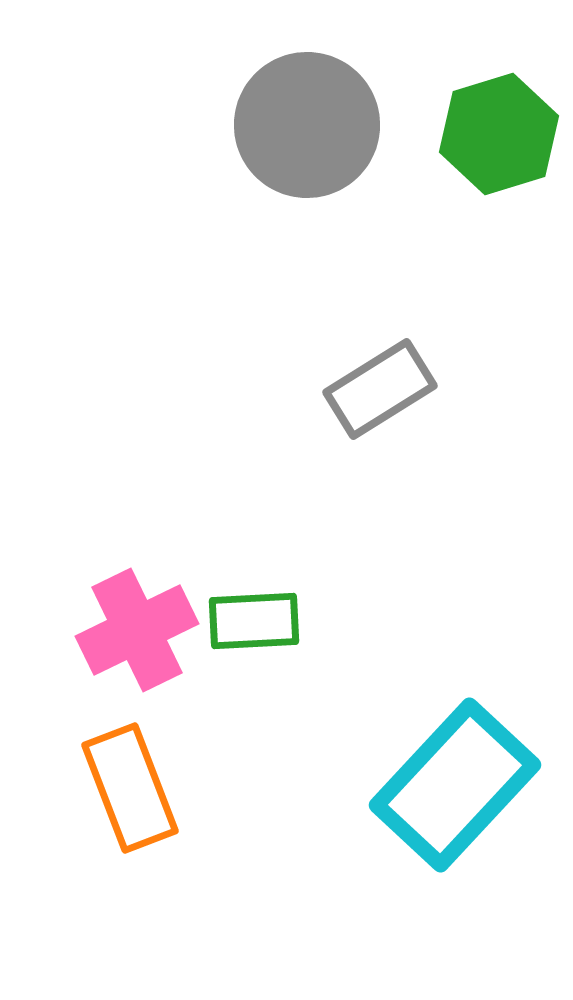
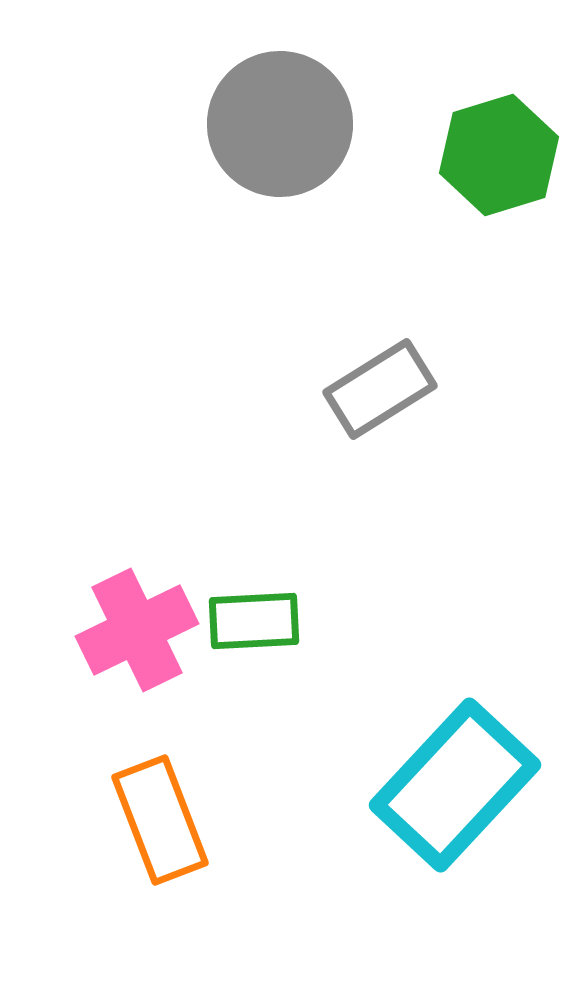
gray circle: moved 27 px left, 1 px up
green hexagon: moved 21 px down
orange rectangle: moved 30 px right, 32 px down
